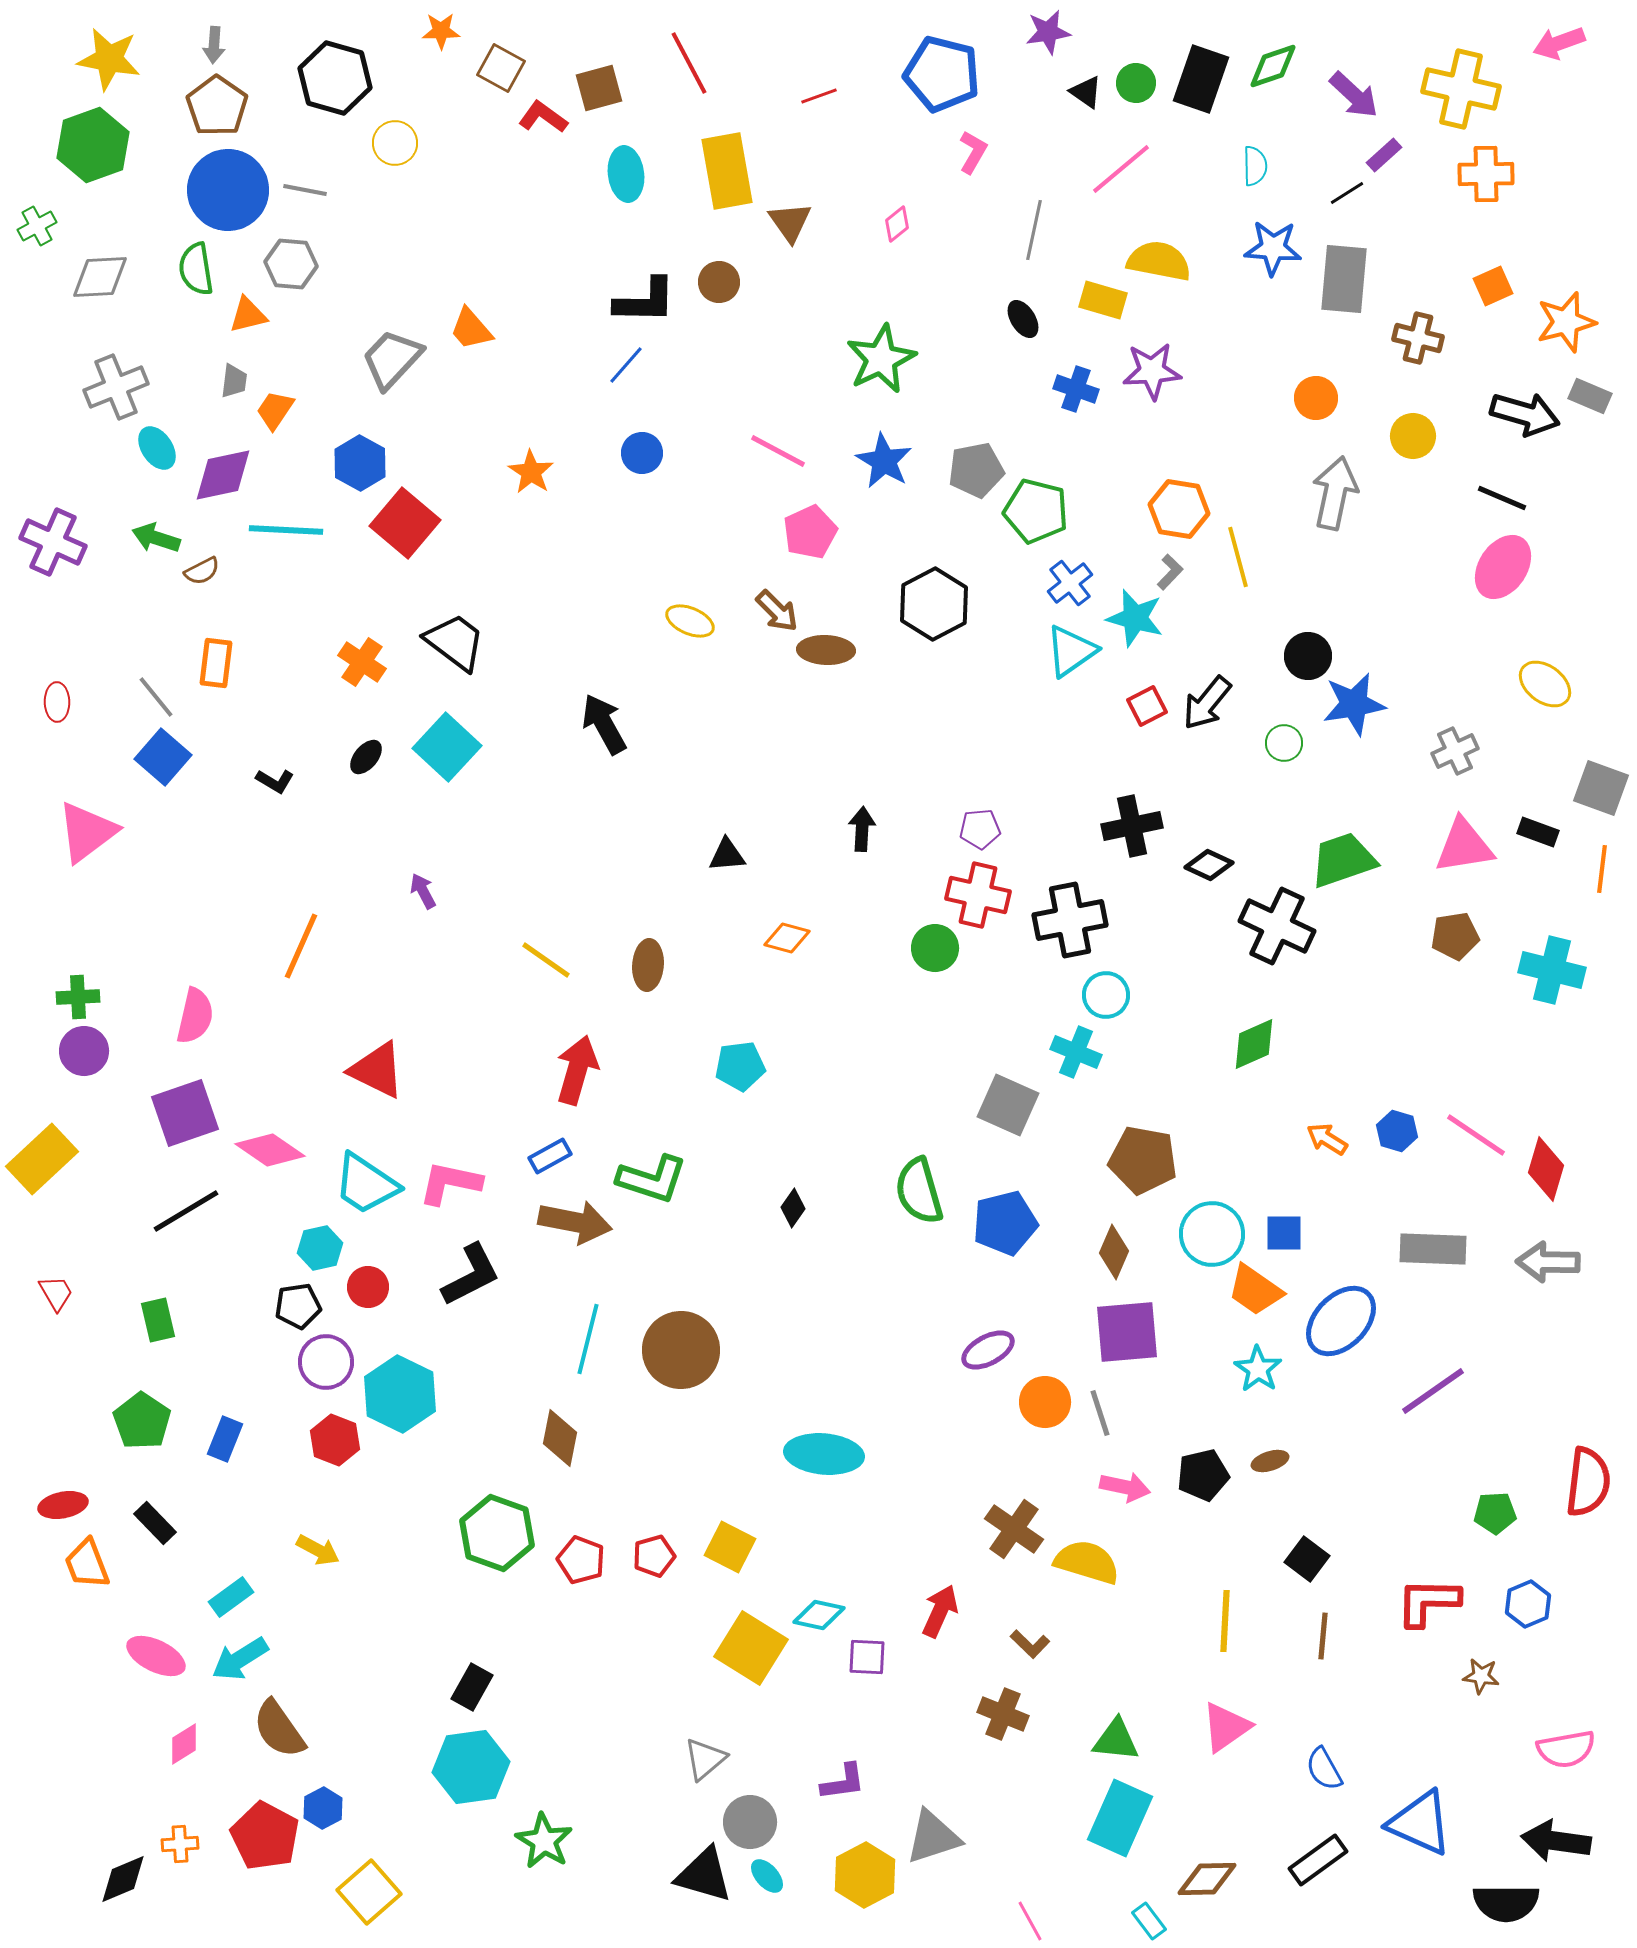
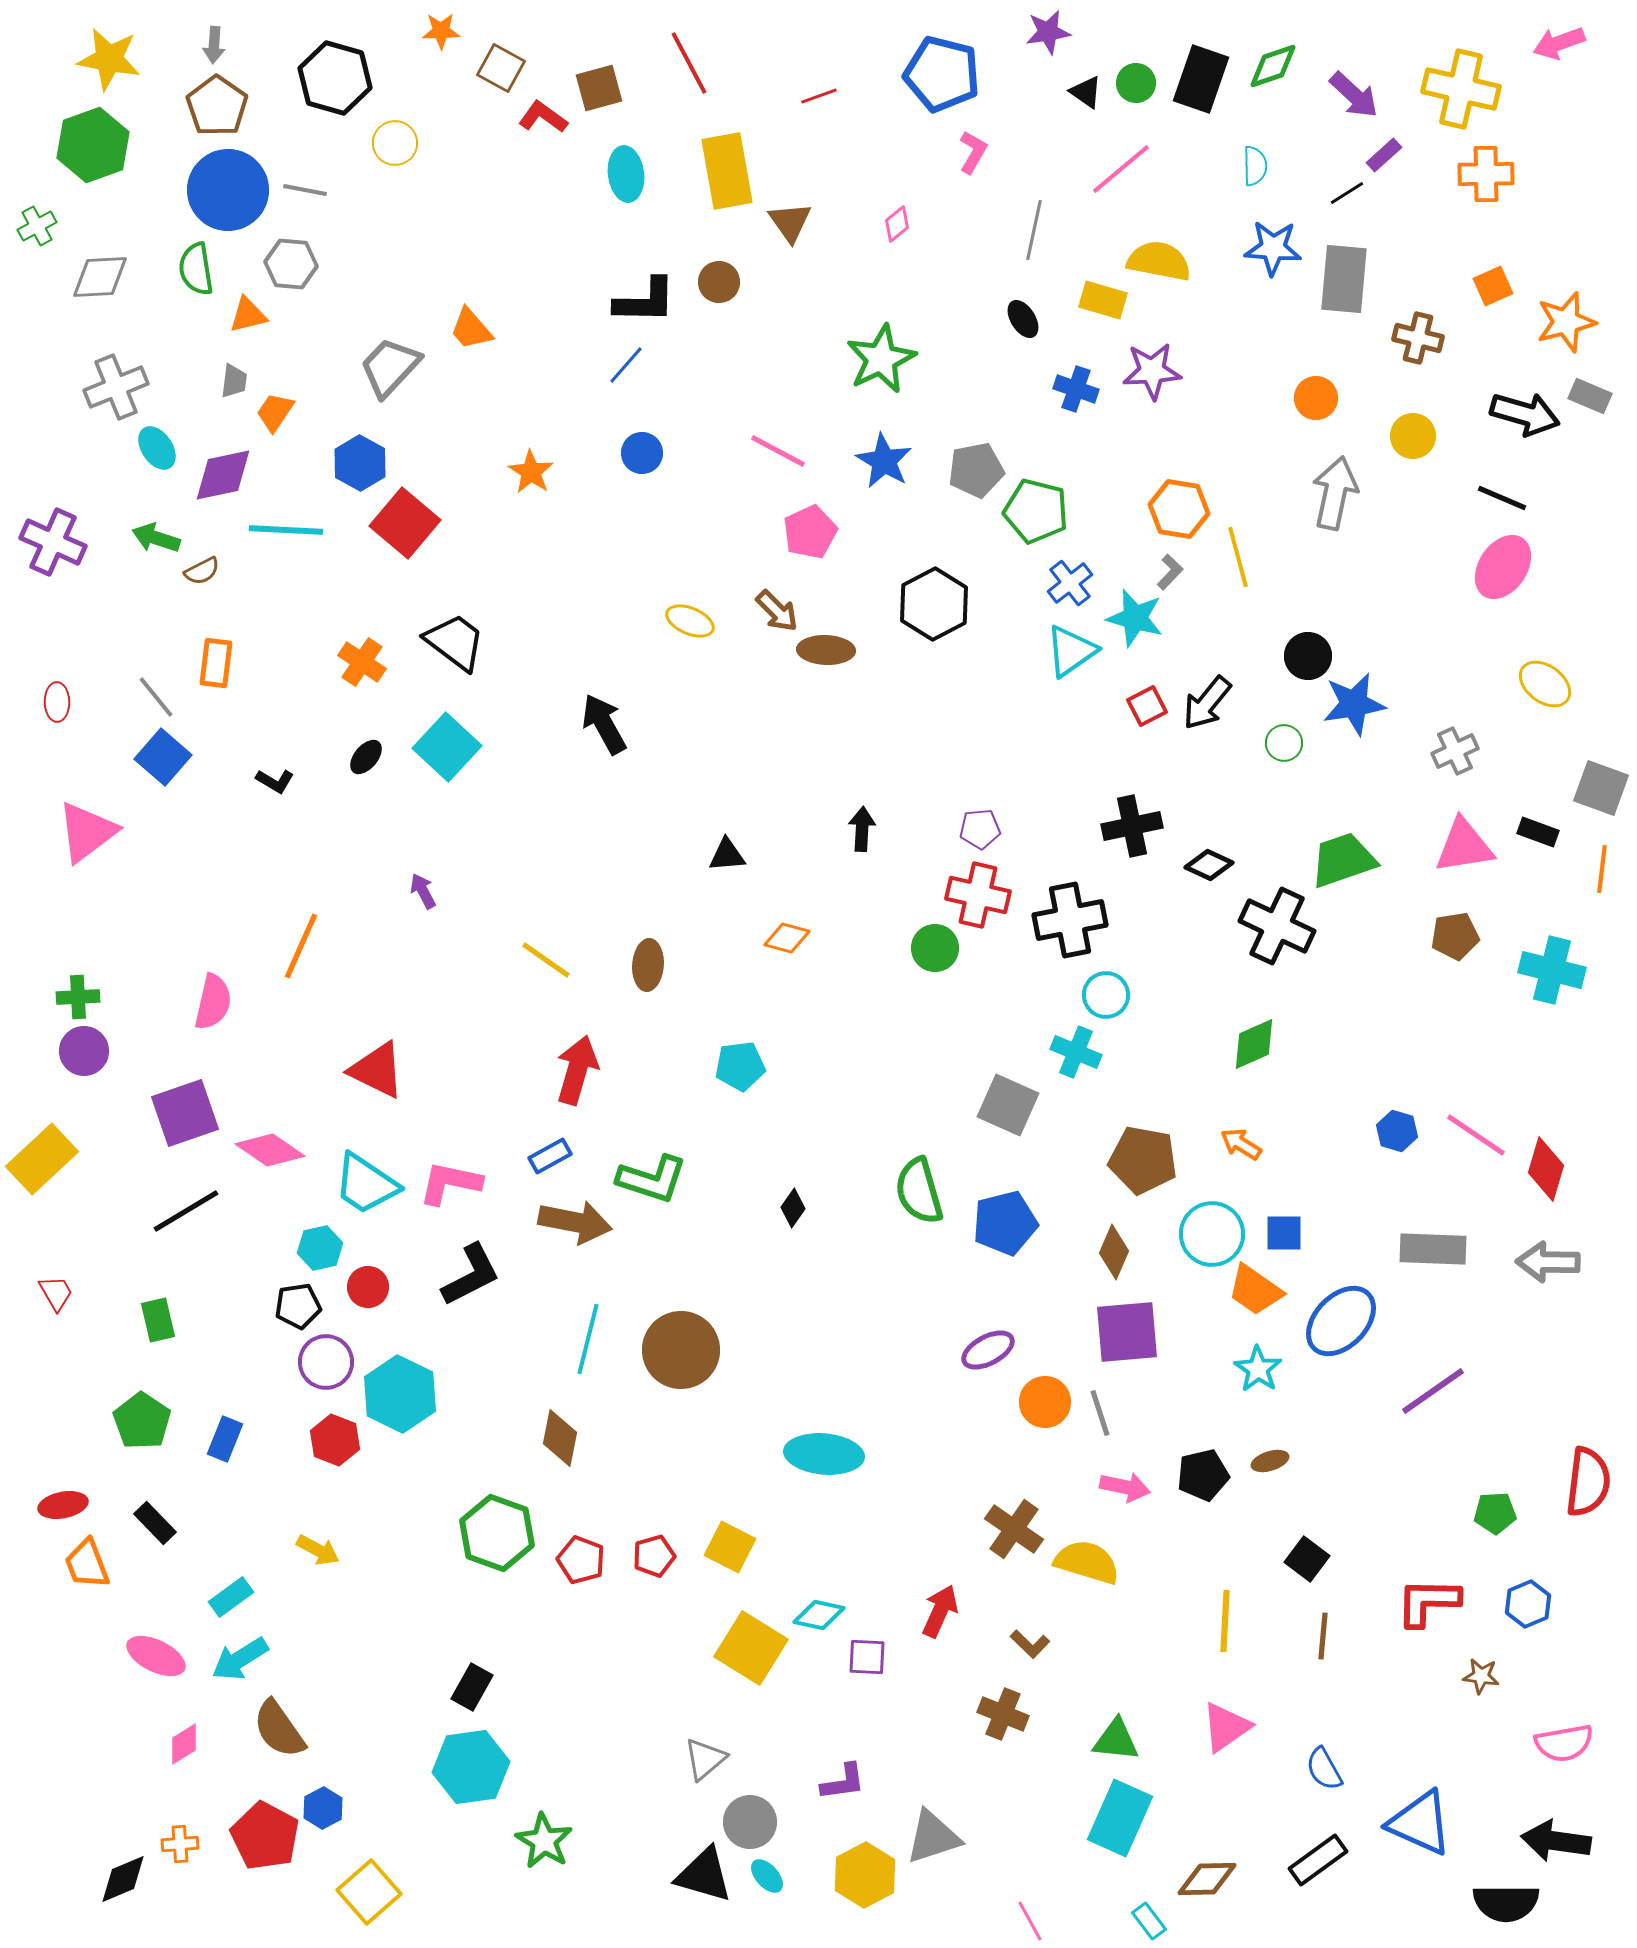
gray trapezoid at (392, 359): moved 2 px left, 8 px down
orange trapezoid at (275, 410): moved 2 px down
pink semicircle at (195, 1016): moved 18 px right, 14 px up
orange arrow at (1327, 1139): moved 86 px left, 5 px down
pink semicircle at (1566, 1749): moved 2 px left, 6 px up
